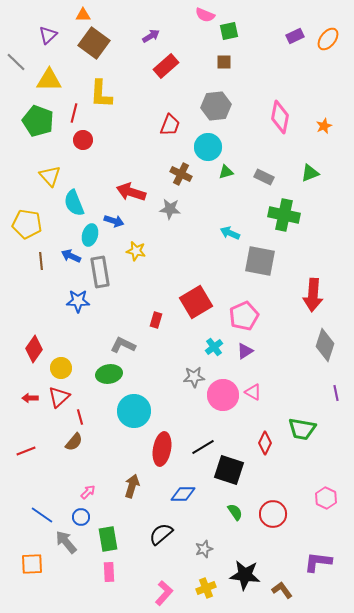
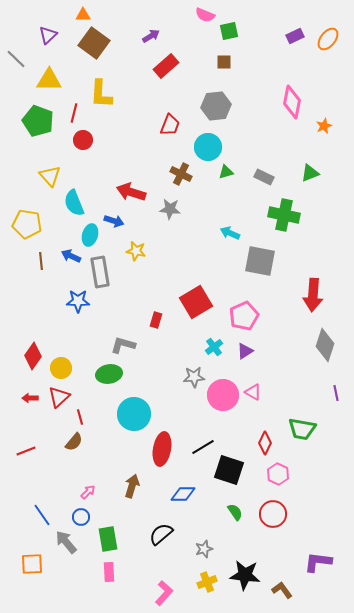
gray line at (16, 62): moved 3 px up
pink diamond at (280, 117): moved 12 px right, 15 px up
gray L-shape at (123, 345): rotated 10 degrees counterclockwise
red diamond at (34, 349): moved 1 px left, 7 px down
cyan circle at (134, 411): moved 3 px down
pink hexagon at (326, 498): moved 48 px left, 24 px up
blue line at (42, 515): rotated 20 degrees clockwise
yellow cross at (206, 588): moved 1 px right, 6 px up
